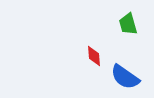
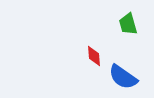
blue semicircle: moved 2 px left
